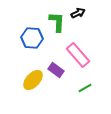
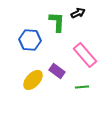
blue hexagon: moved 2 px left, 2 px down
pink rectangle: moved 7 px right
purple rectangle: moved 1 px right, 1 px down
green line: moved 3 px left, 1 px up; rotated 24 degrees clockwise
